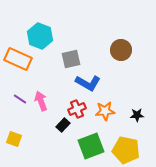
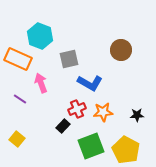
gray square: moved 2 px left
blue L-shape: moved 2 px right
pink arrow: moved 18 px up
orange star: moved 2 px left, 1 px down
black rectangle: moved 1 px down
yellow square: moved 3 px right; rotated 21 degrees clockwise
yellow pentagon: rotated 16 degrees clockwise
